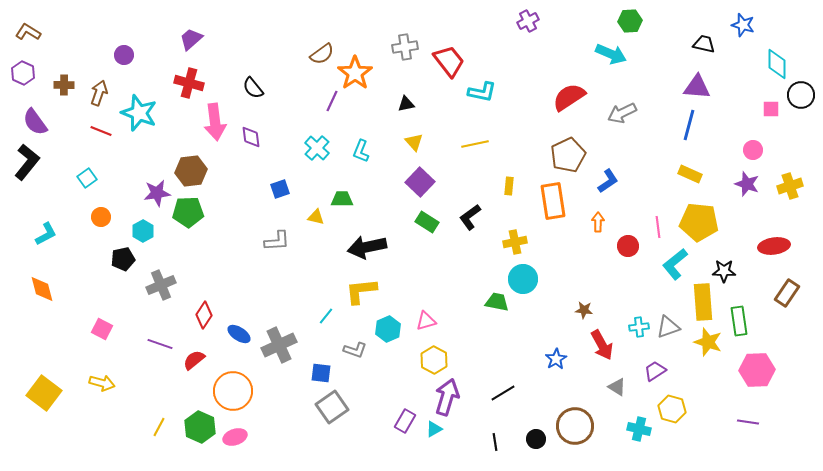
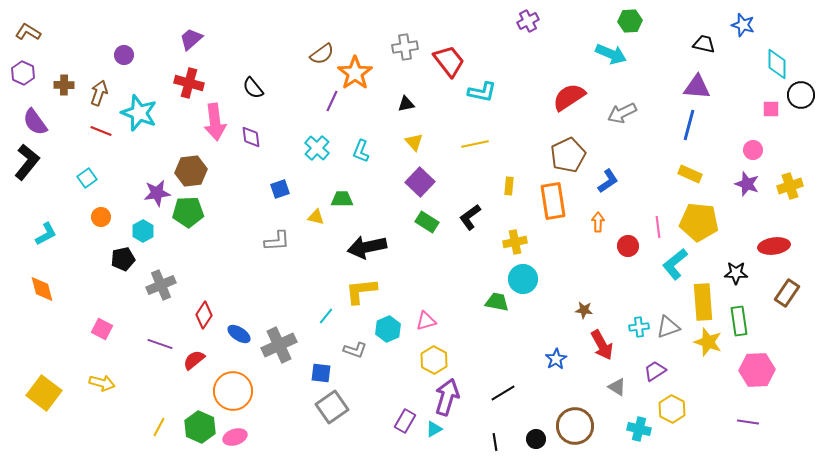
black star at (724, 271): moved 12 px right, 2 px down
yellow hexagon at (672, 409): rotated 12 degrees clockwise
